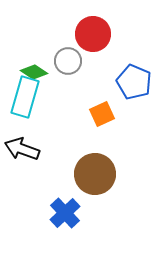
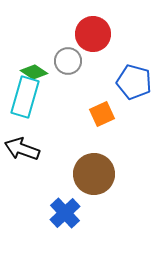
blue pentagon: rotated 8 degrees counterclockwise
brown circle: moved 1 px left
